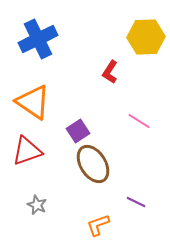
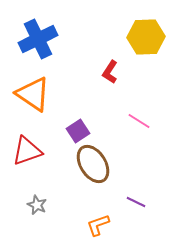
orange triangle: moved 8 px up
